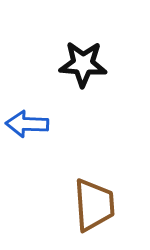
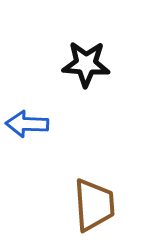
black star: moved 3 px right
